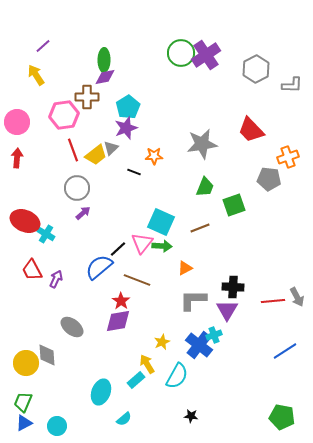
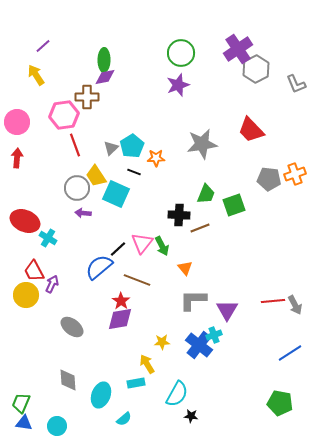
purple cross at (206, 55): moved 32 px right, 6 px up
gray L-shape at (292, 85): moved 4 px right, 1 px up; rotated 65 degrees clockwise
cyan pentagon at (128, 107): moved 4 px right, 39 px down
purple star at (126, 128): moved 52 px right, 43 px up
red line at (73, 150): moved 2 px right, 5 px up
yellow trapezoid at (96, 155): moved 21 px down; rotated 95 degrees clockwise
orange star at (154, 156): moved 2 px right, 2 px down
orange cross at (288, 157): moved 7 px right, 17 px down
green trapezoid at (205, 187): moved 1 px right, 7 px down
purple arrow at (83, 213): rotated 133 degrees counterclockwise
cyan square at (161, 222): moved 45 px left, 28 px up
cyan cross at (46, 234): moved 2 px right, 4 px down
green arrow at (162, 246): rotated 60 degrees clockwise
orange triangle at (185, 268): rotated 42 degrees counterclockwise
red trapezoid at (32, 270): moved 2 px right, 1 px down
purple arrow at (56, 279): moved 4 px left, 5 px down
black cross at (233, 287): moved 54 px left, 72 px up
gray arrow at (297, 297): moved 2 px left, 8 px down
purple diamond at (118, 321): moved 2 px right, 2 px up
yellow star at (162, 342): rotated 21 degrees clockwise
blue line at (285, 351): moved 5 px right, 2 px down
gray diamond at (47, 355): moved 21 px right, 25 px down
yellow circle at (26, 363): moved 68 px up
cyan semicircle at (177, 376): moved 18 px down
cyan rectangle at (136, 380): moved 3 px down; rotated 30 degrees clockwise
cyan ellipse at (101, 392): moved 3 px down
green trapezoid at (23, 402): moved 2 px left, 1 px down
green pentagon at (282, 417): moved 2 px left, 14 px up
blue triangle at (24, 423): rotated 36 degrees clockwise
